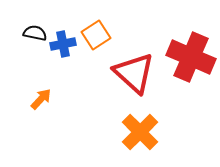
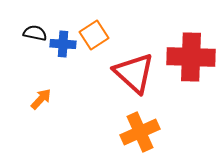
orange square: moved 2 px left
blue cross: rotated 15 degrees clockwise
red cross: rotated 21 degrees counterclockwise
orange cross: rotated 21 degrees clockwise
